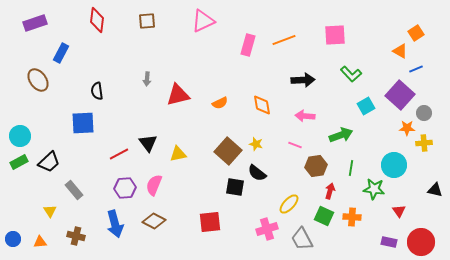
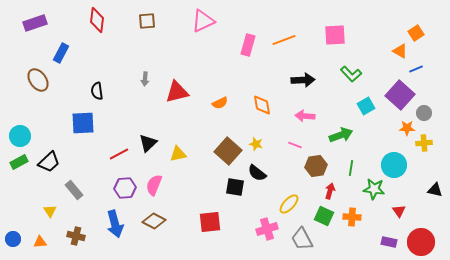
gray arrow at (147, 79): moved 2 px left
red triangle at (178, 95): moved 1 px left, 3 px up
black triangle at (148, 143): rotated 24 degrees clockwise
